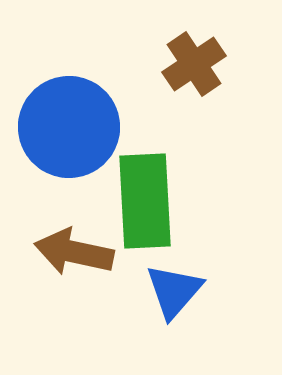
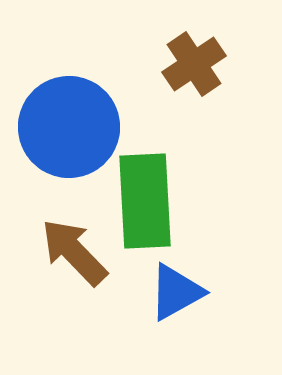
brown arrow: rotated 34 degrees clockwise
blue triangle: moved 2 px right, 1 px down; rotated 20 degrees clockwise
